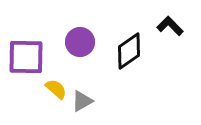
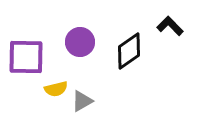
yellow semicircle: rotated 125 degrees clockwise
